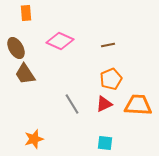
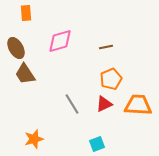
pink diamond: rotated 40 degrees counterclockwise
brown line: moved 2 px left, 2 px down
cyan square: moved 8 px left, 1 px down; rotated 28 degrees counterclockwise
